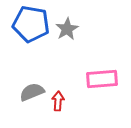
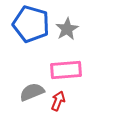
blue pentagon: rotated 6 degrees clockwise
pink rectangle: moved 36 px left, 9 px up
red arrow: rotated 18 degrees clockwise
